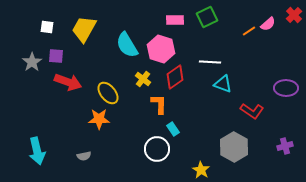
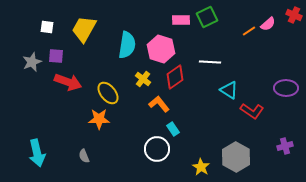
red cross: rotated 21 degrees counterclockwise
pink rectangle: moved 6 px right
cyan semicircle: rotated 140 degrees counterclockwise
gray star: rotated 12 degrees clockwise
cyan triangle: moved 6 px right, 6 px down; rotated 12 degrees clockwise
orange L-shape: rotated 40 degrees counterclockwise
gray hexagon: moved 2 px right, 10 px down
cyan arrow: moved 2 px down
gray semicircle: rotated 80 degrees clockwise
yellow star: moved 3 px up
